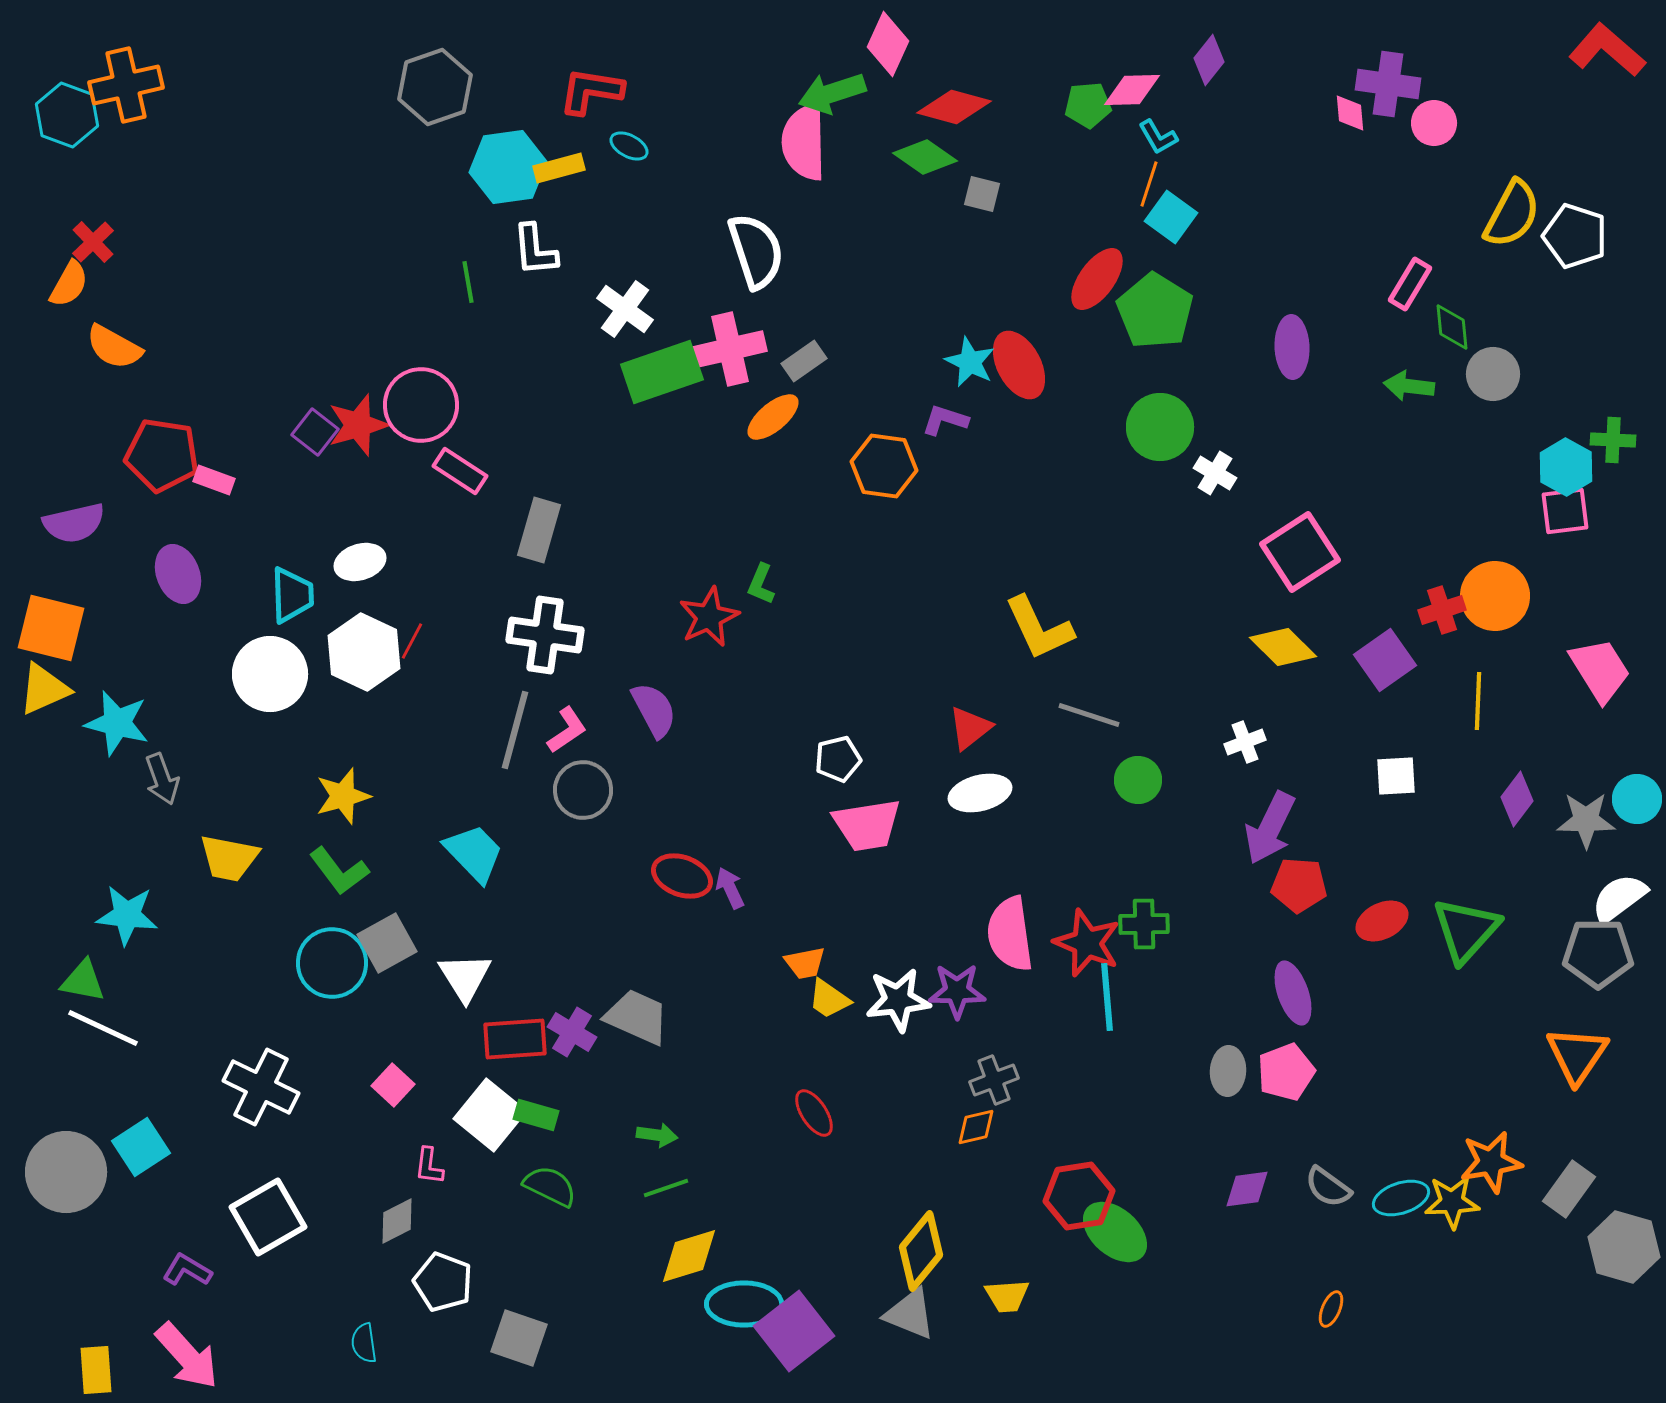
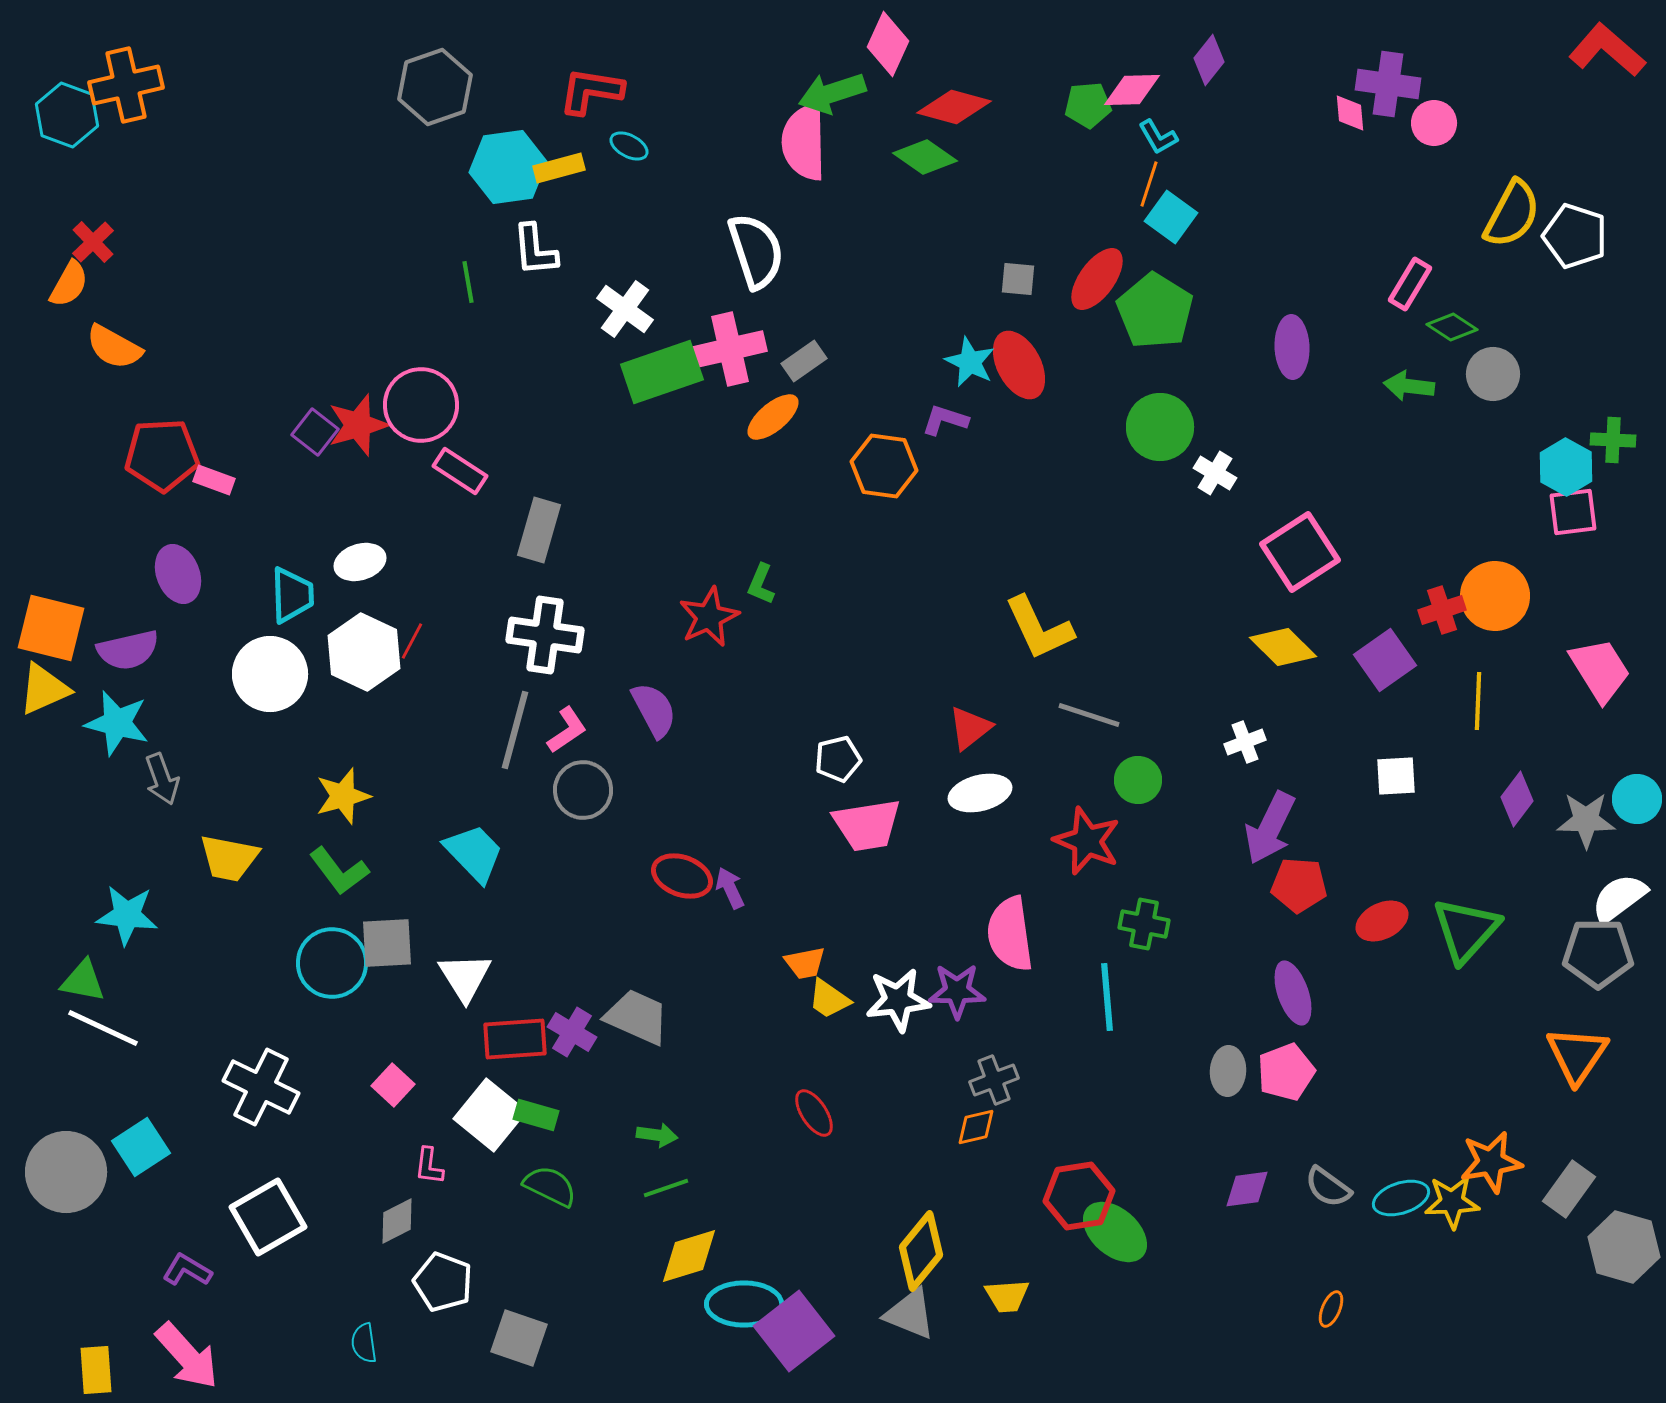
gray square at (982, 194): moved 36 px right, 85 px down; rotated 9 degrees counterclockwise
green diamond at (1452, 327): rotated 51 degrees counterclockwise
red pentagon at (162, 455): rotated 12 degrees counterclockwise
pink square at (1565, 511): moved 8 px right, 1 px down
purple semicircle at (74, 523): moved 54 px right, 127 px down
green cross at (1144, 924): rotated 12 degrees clockwise
gray square at (387, 943): rotated 26 degrees clockwise
red star at (1087, 943): moved 102 px up
